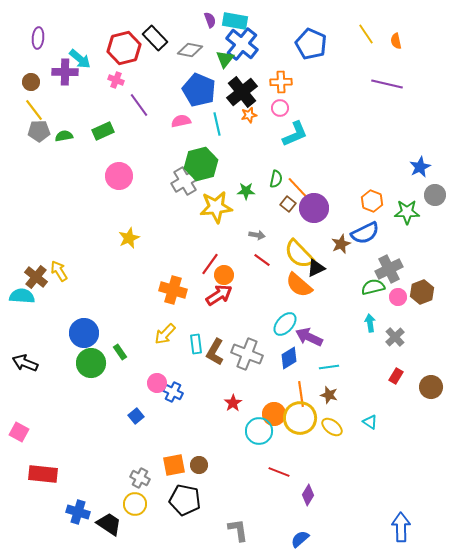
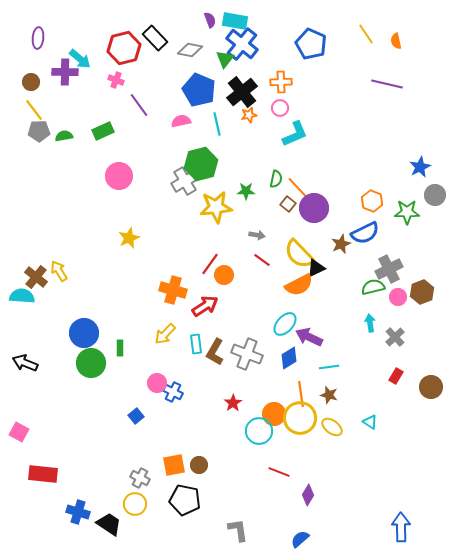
orange semicircle at (299, 285): rotated 68 degrees counterclockwise
red arrow at (219, 295): moved 14 px left, 11 px down
green rectangle at (120, 352): moved 4 px up; rotated 35 degrees clockwise
